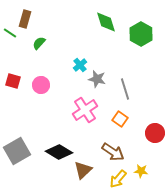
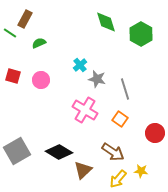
brown rectangle: rotated 12 degrees clockwise
green semicircle: rotated 24 degrees clockwise
red square: moved 5 px up
pink circle: moved 5 px up
pink cross: rotated 25 degrees counterclockwise
